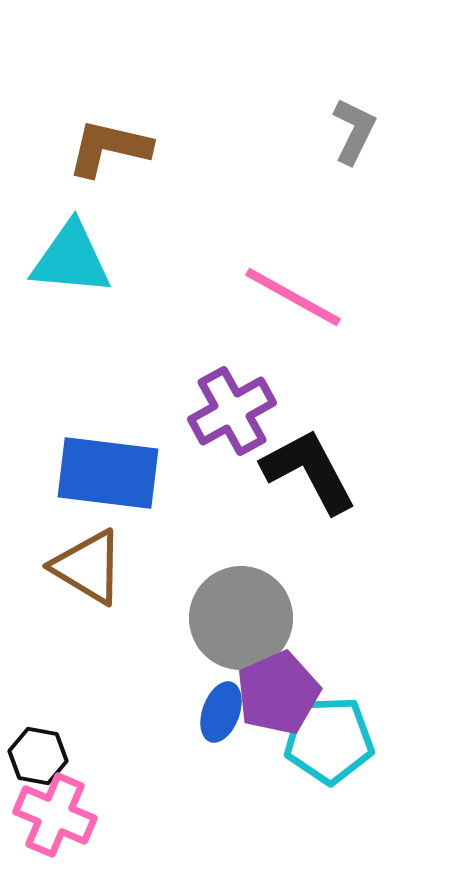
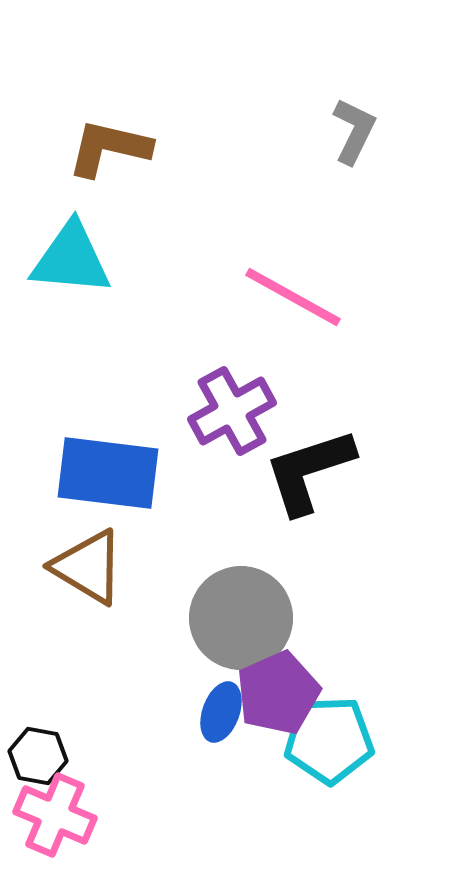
black L-shape: rotated 80 degrees counterclockwise
